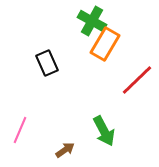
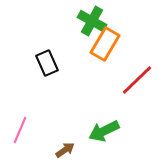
green arrow: rotated 92 degrees clockwise
